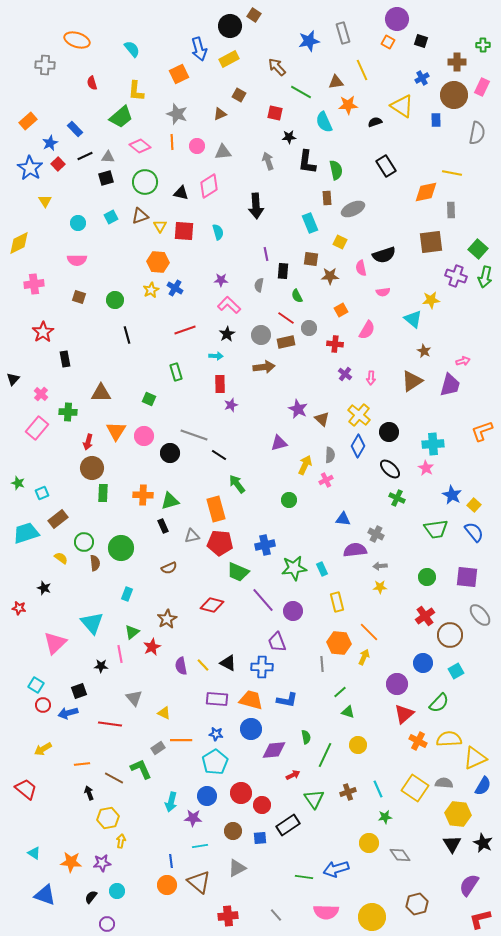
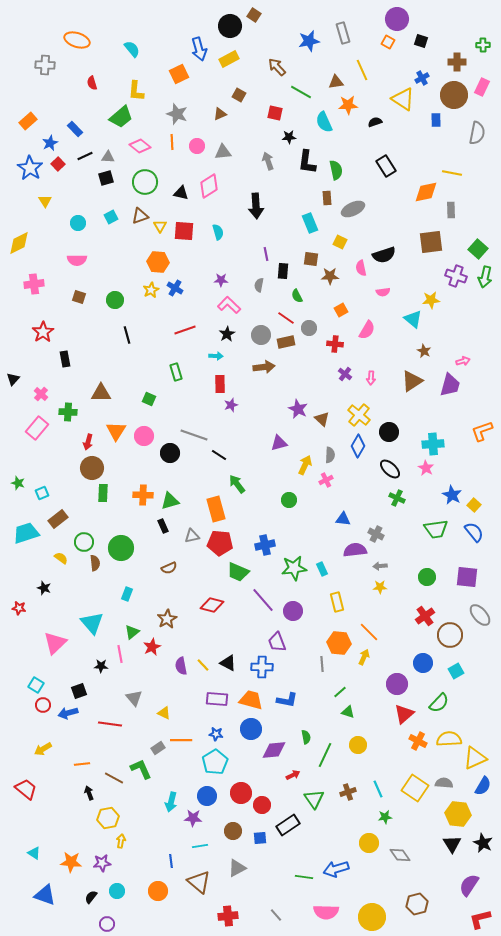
yellow triangle at (402, 106): moved 1 px right, 7 px up
orange circle at (167, 885): moved 9 px left, 6 px down
